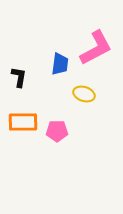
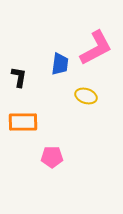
yellow ellipse: moved 2 px right, 2 px down
pink pentagon: moved 5 px left, 26 px down
